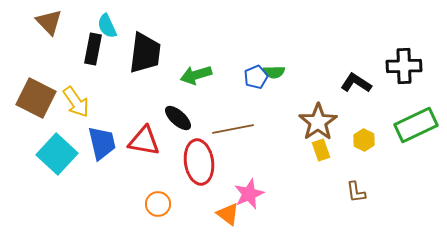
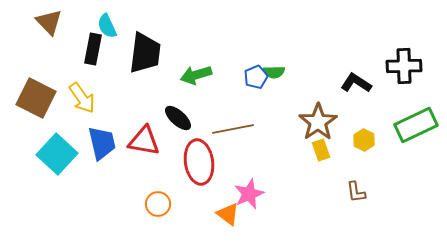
yellow arrow: moved 6 px right, 4 px up
